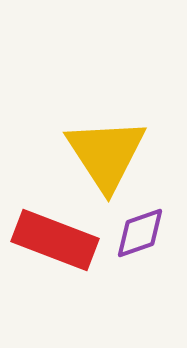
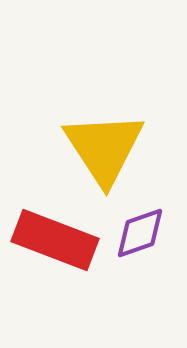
yellow triangle: moved 2 px left, 6 px up
